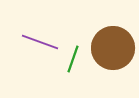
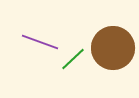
green line: rotated 28 degrees clockwise
